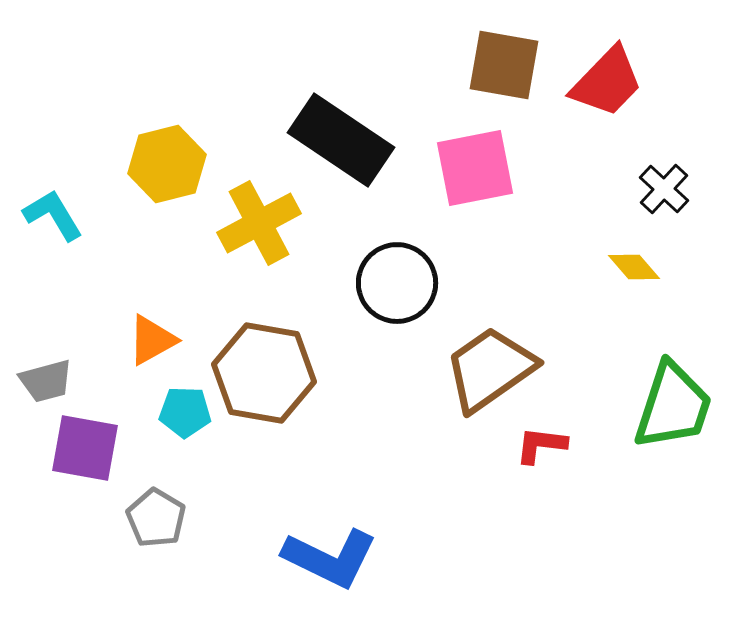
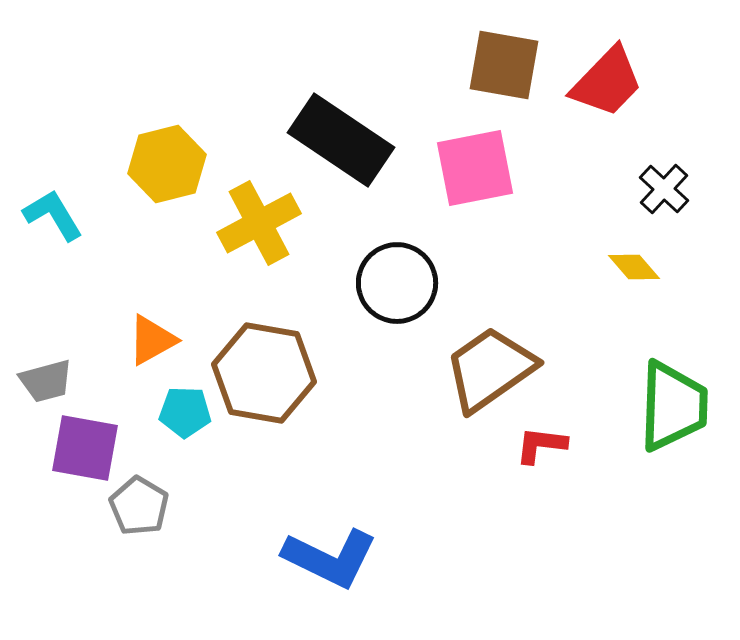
green trapezoid: rotated 16 degrees counterclockwise
gray pentagon: moved 17 px left, 12 px up
